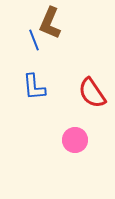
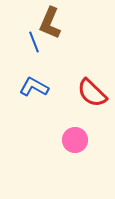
blue line: moved 2 px down
blue L-shape: rotated 124 degrees clockwise
red semicircle: rotated 12 degrees counterclockwise
